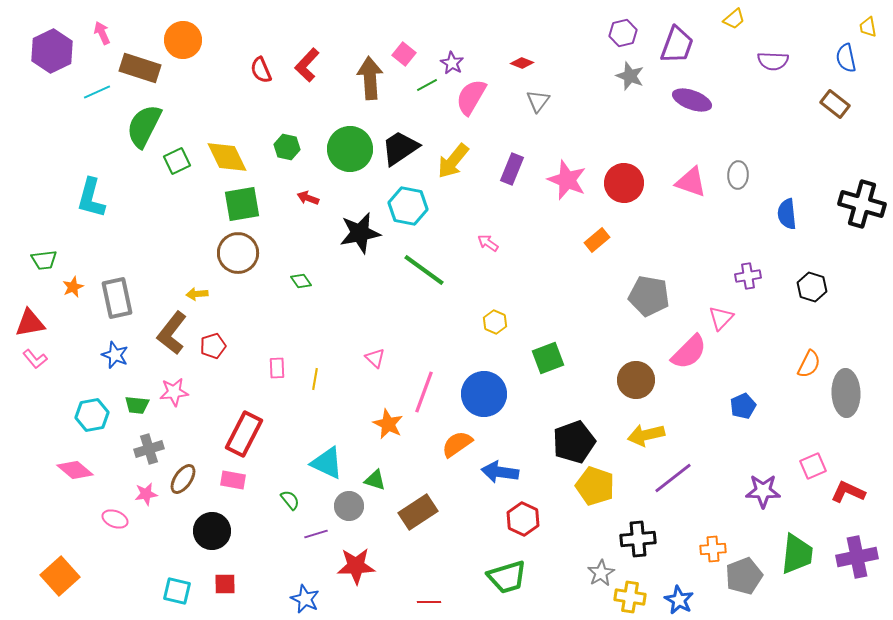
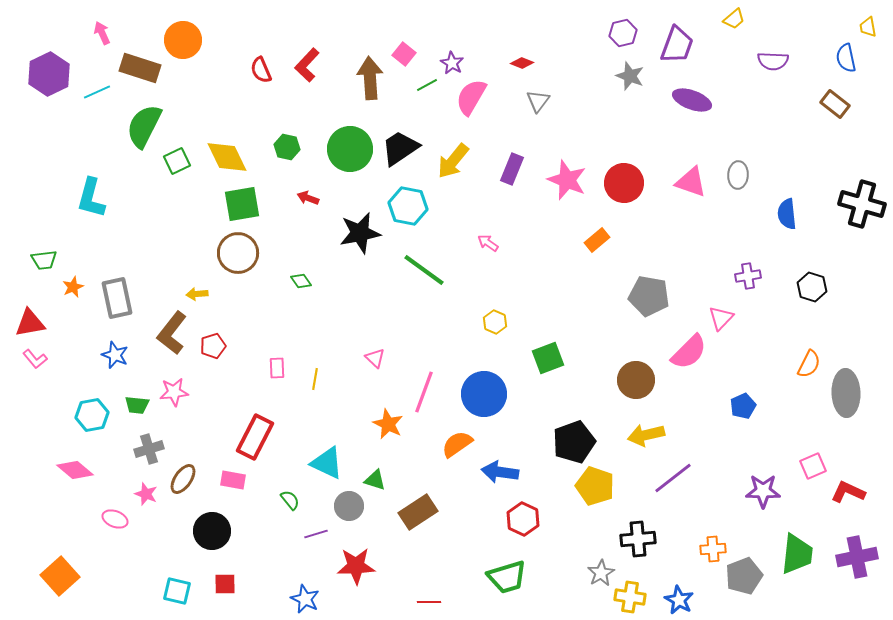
purple hexagon at (52, 51): moved 3 px left, 23 px down
red rectangle at (244, 434): moved 11 px right, 3 px down
pink star at (146, 494): rotated 30 degrees clockwise
